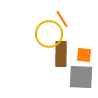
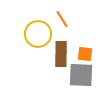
yellow circle: moved 11 px left
orange square: moved 1 px right, 1 px up
gray square: moved 2 px up
